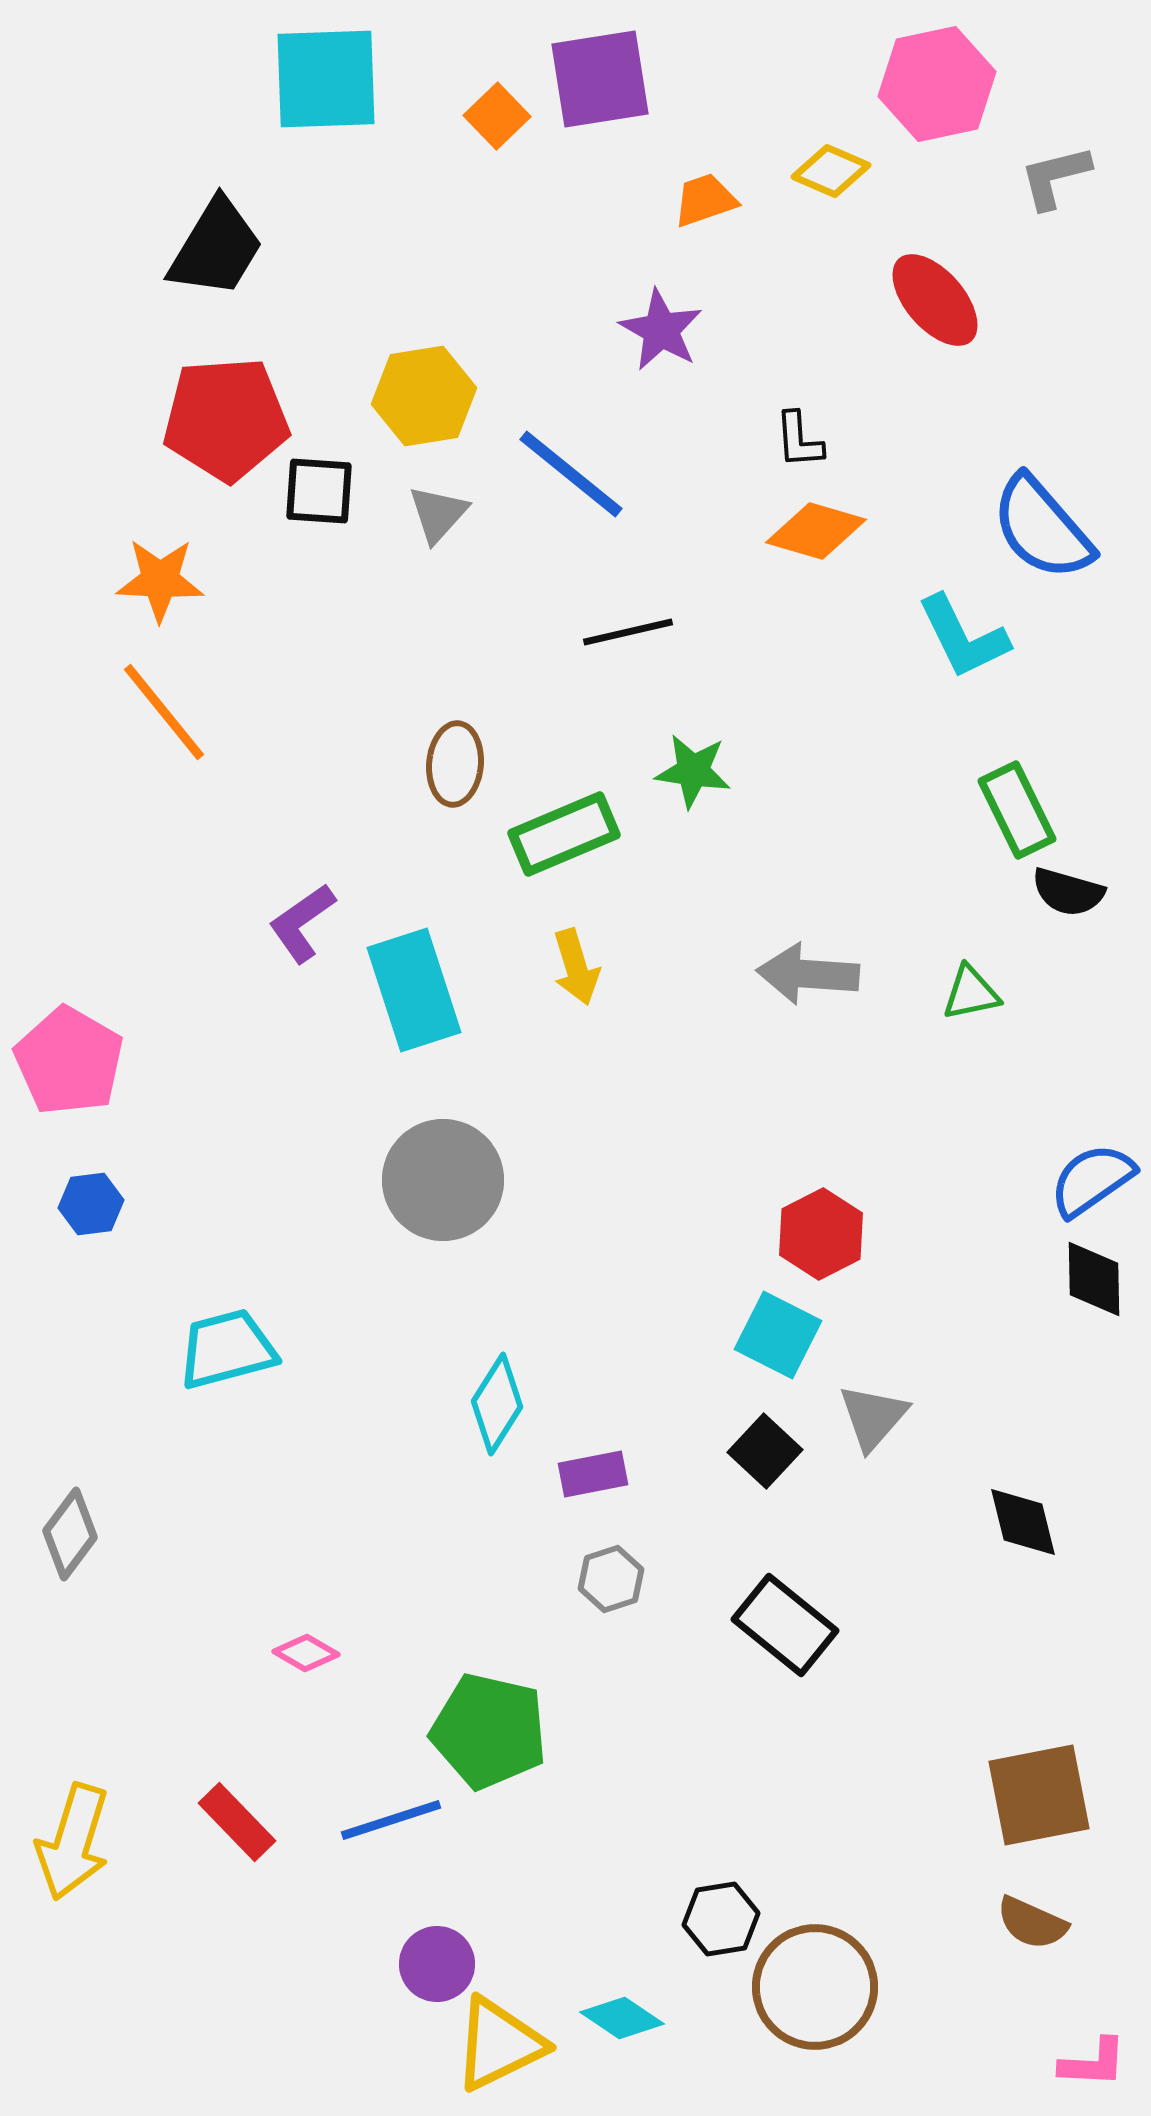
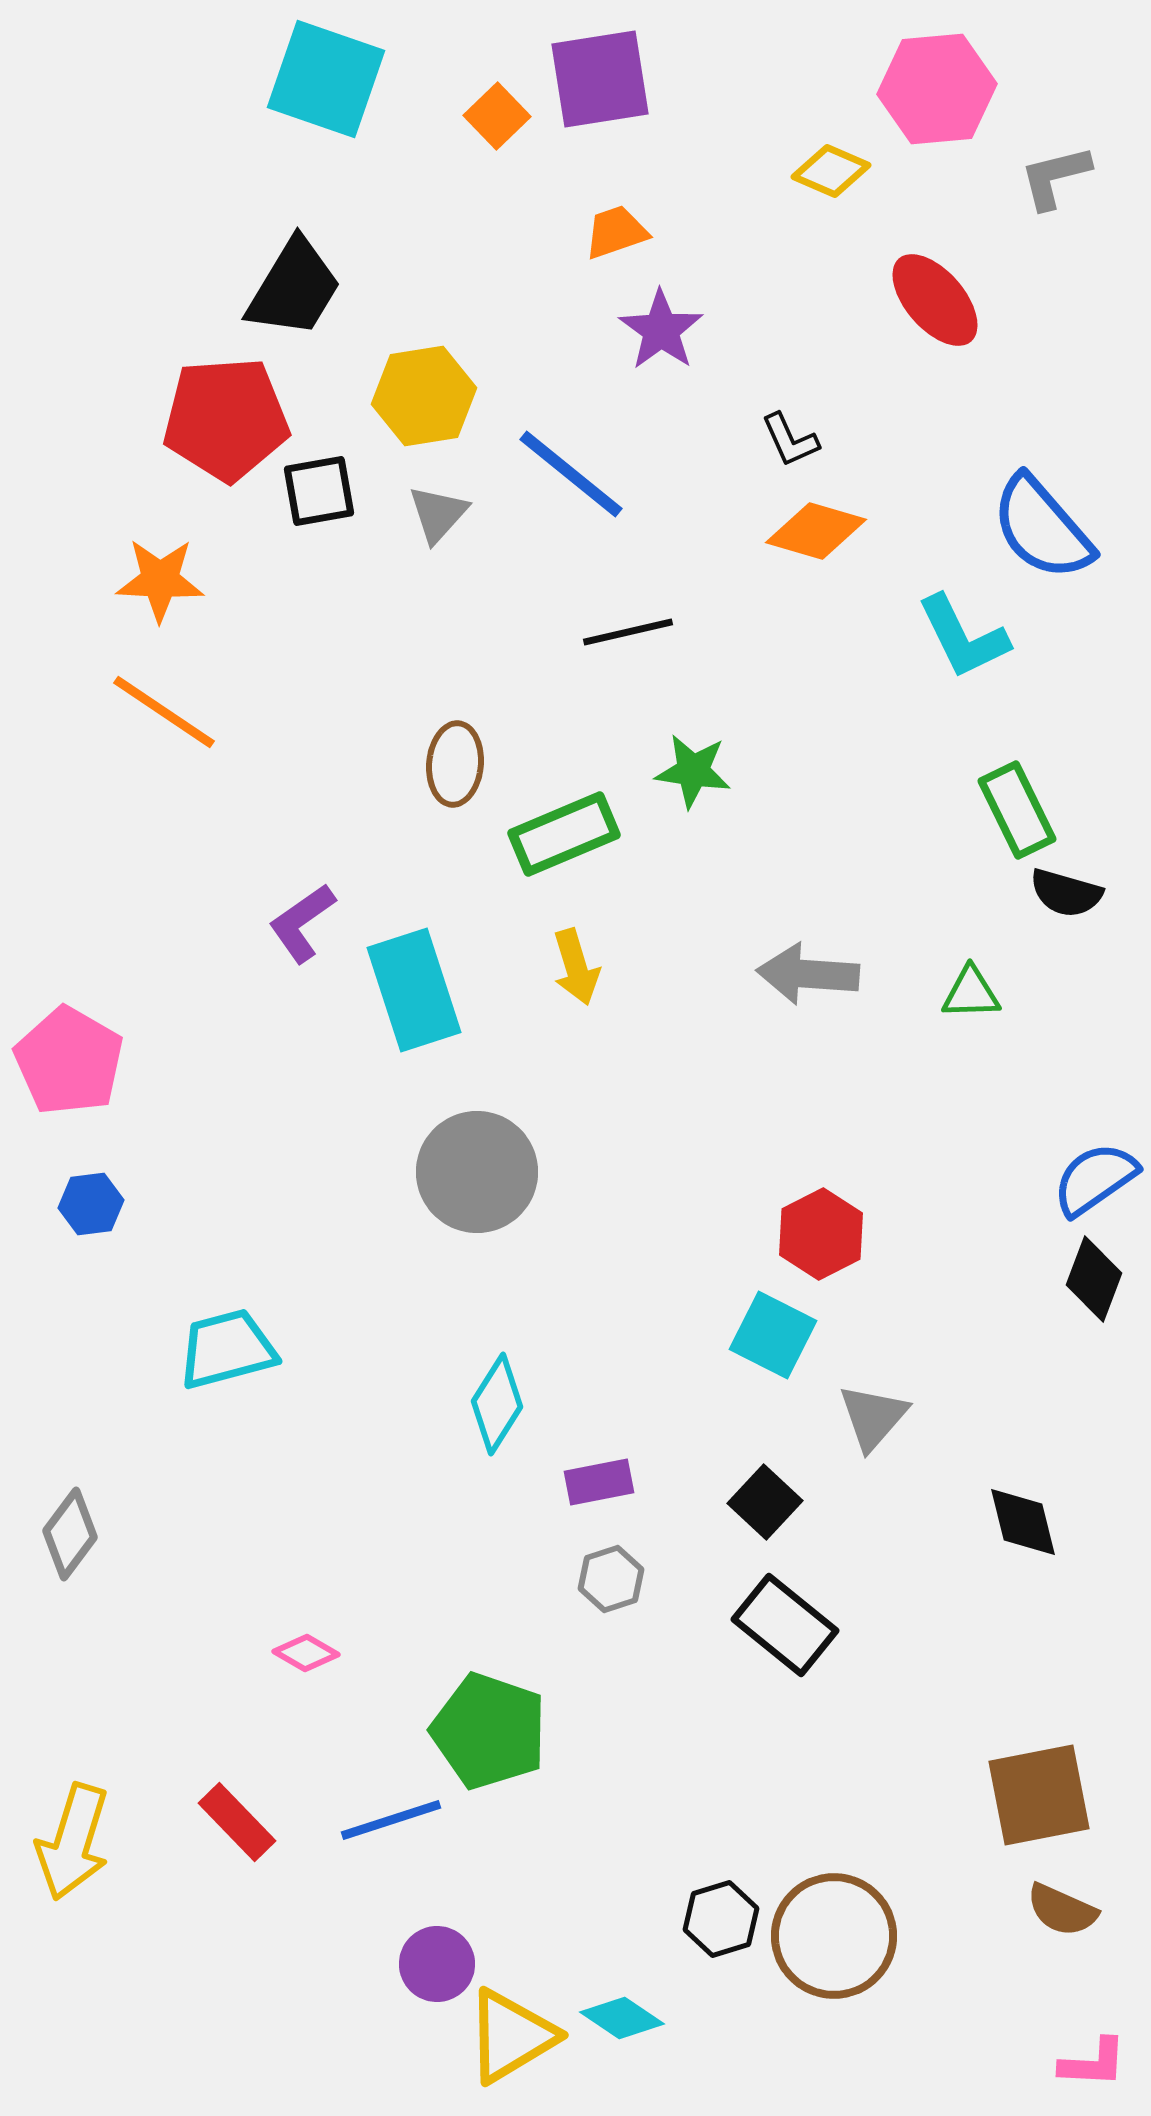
cyan square at (326, 79): rotated 21 degrees clockwise
pink hexagon at (937, 84): moved 5 px down; rotated 7 degrees clockwise
orange trapezoid at (705, 200): moved 89 px left, 32 px down
black trapezoid at (216, 248): moved 78 px right, 40 px down
purple star at (661, 330): rotated 6 degrees clockwise
black L-shape at (799, 440): moved 9 px left; rotated 20 degrees counterclockwise
black square at (319, 491): rotated 14 degrees counterclockwise
orange line at (164, 712): rotated 17 degrees counterclockwise
black semicircle at (1068, 892): moved 2 px left, 1 px down
green triangle at (971, 993): rotated 10 degrees clockwise
gray circle at (443, 1180): moved 34 px right, 8 px up
blue semicircle at (1092, 1180): moved 3 px right, 1 px up
black diamond at (1094, 1279): rotated 22 degrees clockwise
cyan square at (778, 1335): moved 5 px left
black square at (765, 1451): moved 51 px down
purple rectangle at (593, 1474): moved 6 px right, 8 px down
green pentagon at (489, 1731): rotated 6 degrees clockwise
black hexagon at (721, 1919): rotated 8 degrees counterclockwise
brown semicircle at (1032, 1923): moved 30 px right, 13 px up
brown circle at (815, 1987): moved 19 px right, 51 px up
yellow triangle at (499, 2044): moved 12 px right, 8 px up; rotated 5 degrees counterclockwise
